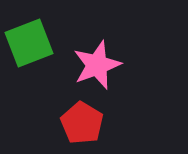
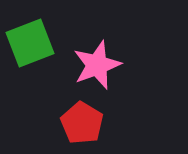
green square: moved 1 px right
